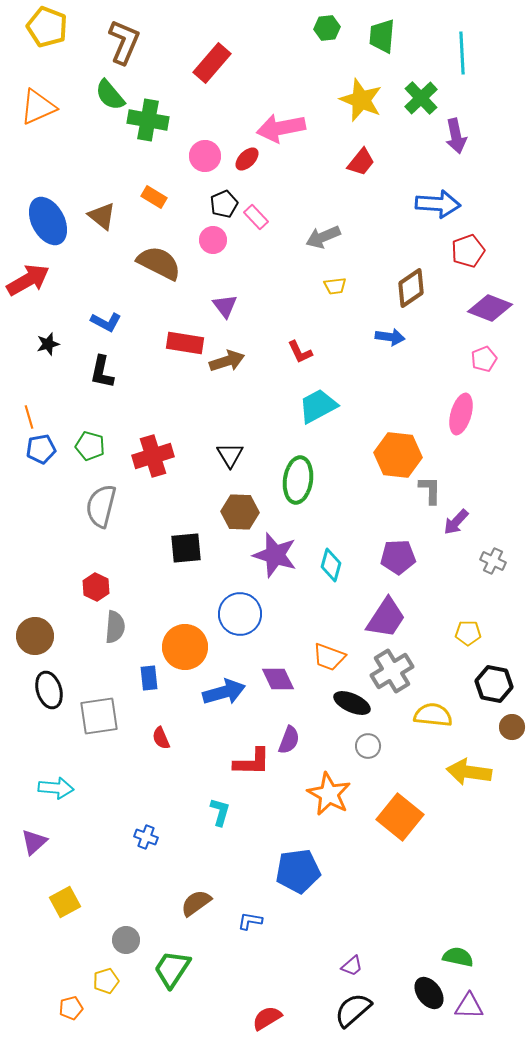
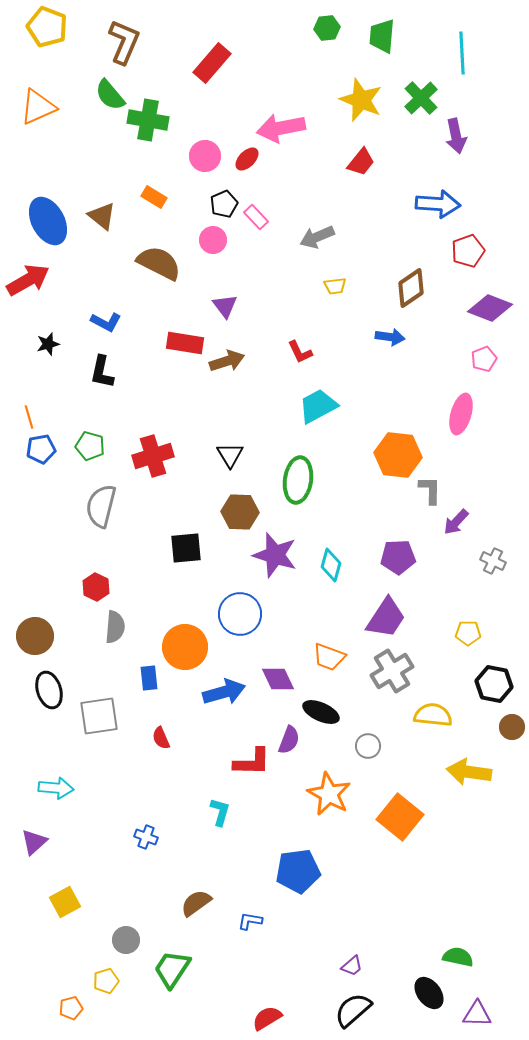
gray arrow at (323, 237): moved 6 px left
black ellipse at (352, 703): moved 31 px left, 9 px down
purple triangle at (469, 1006): moved 8 px right, 8 px down
